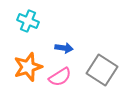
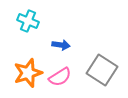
blue arrow: moved 3 px left, 3 px up
orange star: moved 6 px down
